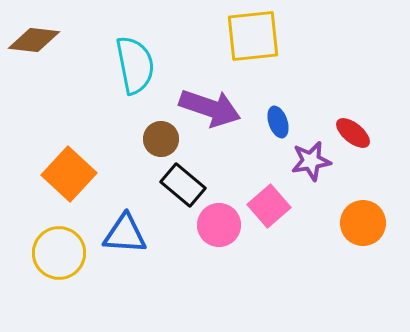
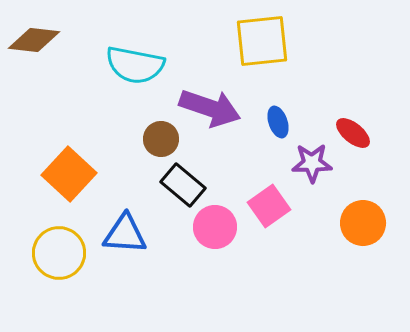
yellow square: moved 9 px right, 5 px down
cyan semicircle: rotated 112 degrees clockwise
purple star: moved 1 px right, 2 px down; rotated 9 degrees clockwise
pink square: rotated 6 degrees clockwise
pink circle: moved 4 px left, 2 px down
